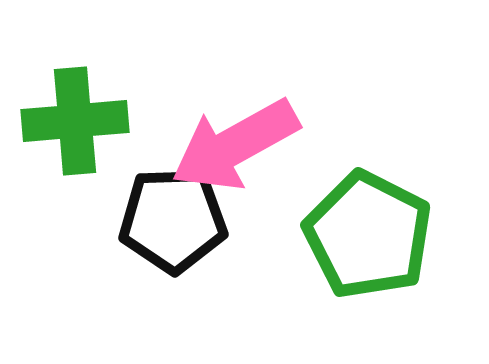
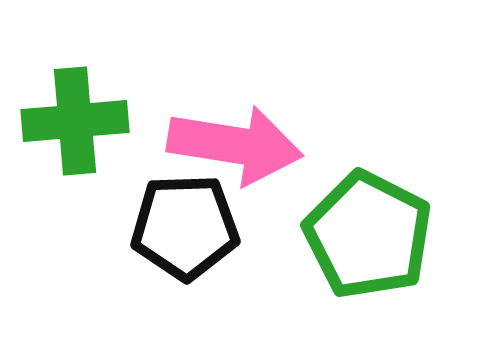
pink arrow: rotated 142 degrees counterclockwise
black pentagon: moved 12 px right, 7 px down
